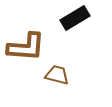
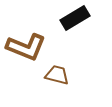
brown L-shape: rotated 18 degrees clockwise
